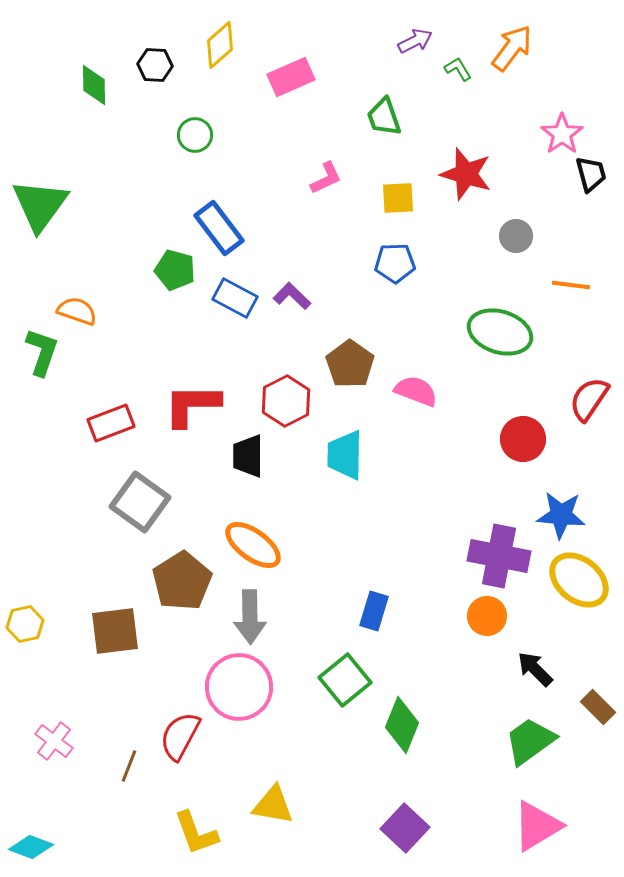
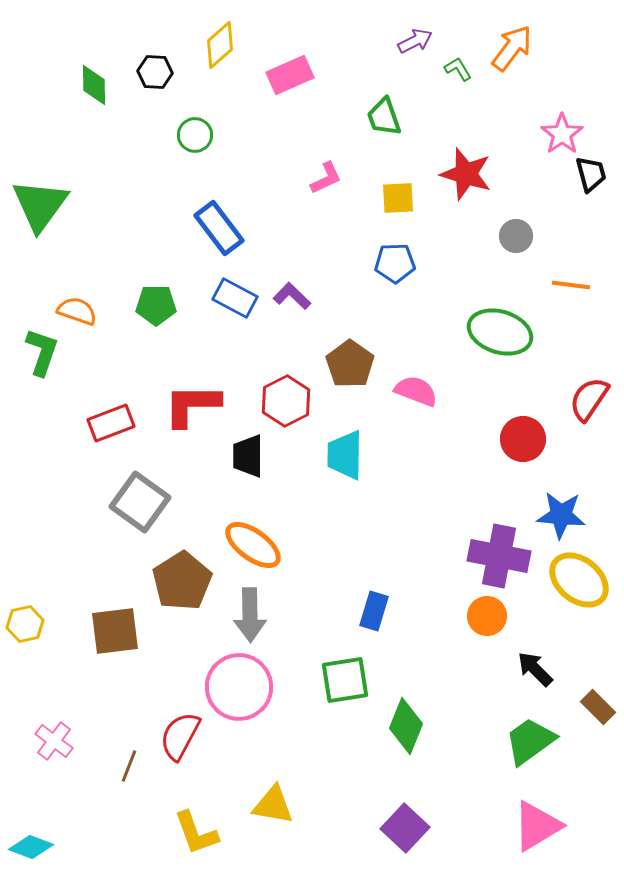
black hexagon at (155, 65): moved 7 px down
pink rectangle at (291, 77): moved 1 px left, 2 px up
green pentagon at (175, 270): moved 19 px left, 35 px down; rotated 15 degrees counterclockwise
gray arrow at (250, 617): moved 2 px up
green square at (345, 680): rotated 30 degrees clockwise
green diamond at (402, 725): moved 4 px right, 1 px down
